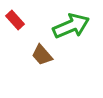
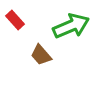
brown trapezoid: moved 1 px left
